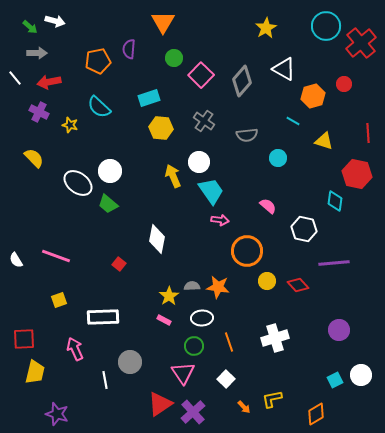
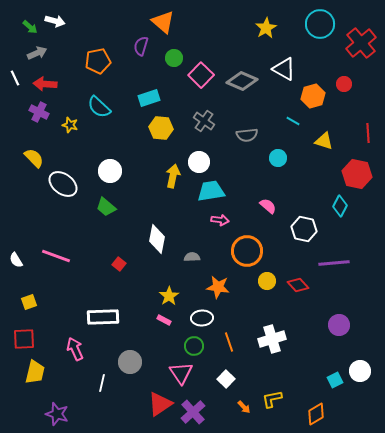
orange triangle at (163, 22): rotated 20 degrees counterclockwise
cyan circle at (326, 26): moved 6 px left, 2 px up
purple semicircle at (129, 49): moved 12 px right, 3 px up; rotated 12 degrees clockwise
gray arrow at (37, 53): rotated 24 degrees counterclockwise
white line at (15, 78): rotated 14 degrees clockwise
gray diamond at (242, 81): rotated 72 degrees clockwise
red arrow at (49, 82): moved 4 px left, 2 px down; rotated 15 degrees clockwise
yellow arrow at (173, 176): rotated 35 degrees clockwise
white ellipse at (78, 183): moved 15 px left, 1 px down
cyan trapezoid at (211, 191): rotated 64 degrees counterclockwise
cyan diamond at (335, 201): moved 5 px right, 5 px down; rotated 20 degrees clockwise
green trapezoid at (108, 204): moved 2 px left, 3 px down
gray semicircle at (192, 286): moved 29 px up
yellow square at (59, 300): moved 30 px left, 2 px down
purple circle at (339, 330): moved 5 px up
white cross at (275, 338): moved 3 px left, 1 px down
pink triangle at (183, 373): moved 2 px left
white circle at (361, 375): moved 1 px left, 4 px up
white line at (105, 380): moved 3 px left, 3 px down; rotated 24 degrees clockwise
